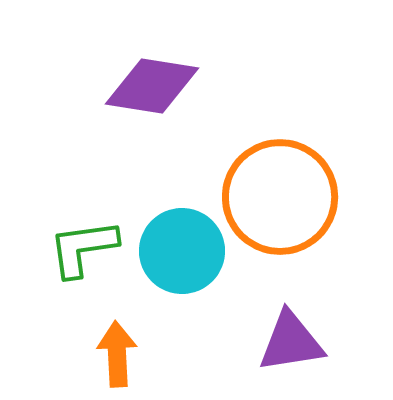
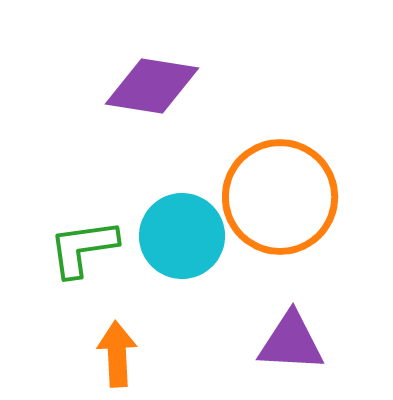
cyan circle: moved 15 px up
purple triangle: rotated 12 degrees clockwise
